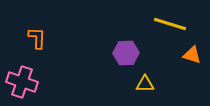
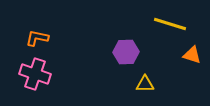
orange L-shape: rotated 80 degrees counterclockwise
purple hexagon: moved 1 px up
pink cross: moved 13 px right, 8 px up
